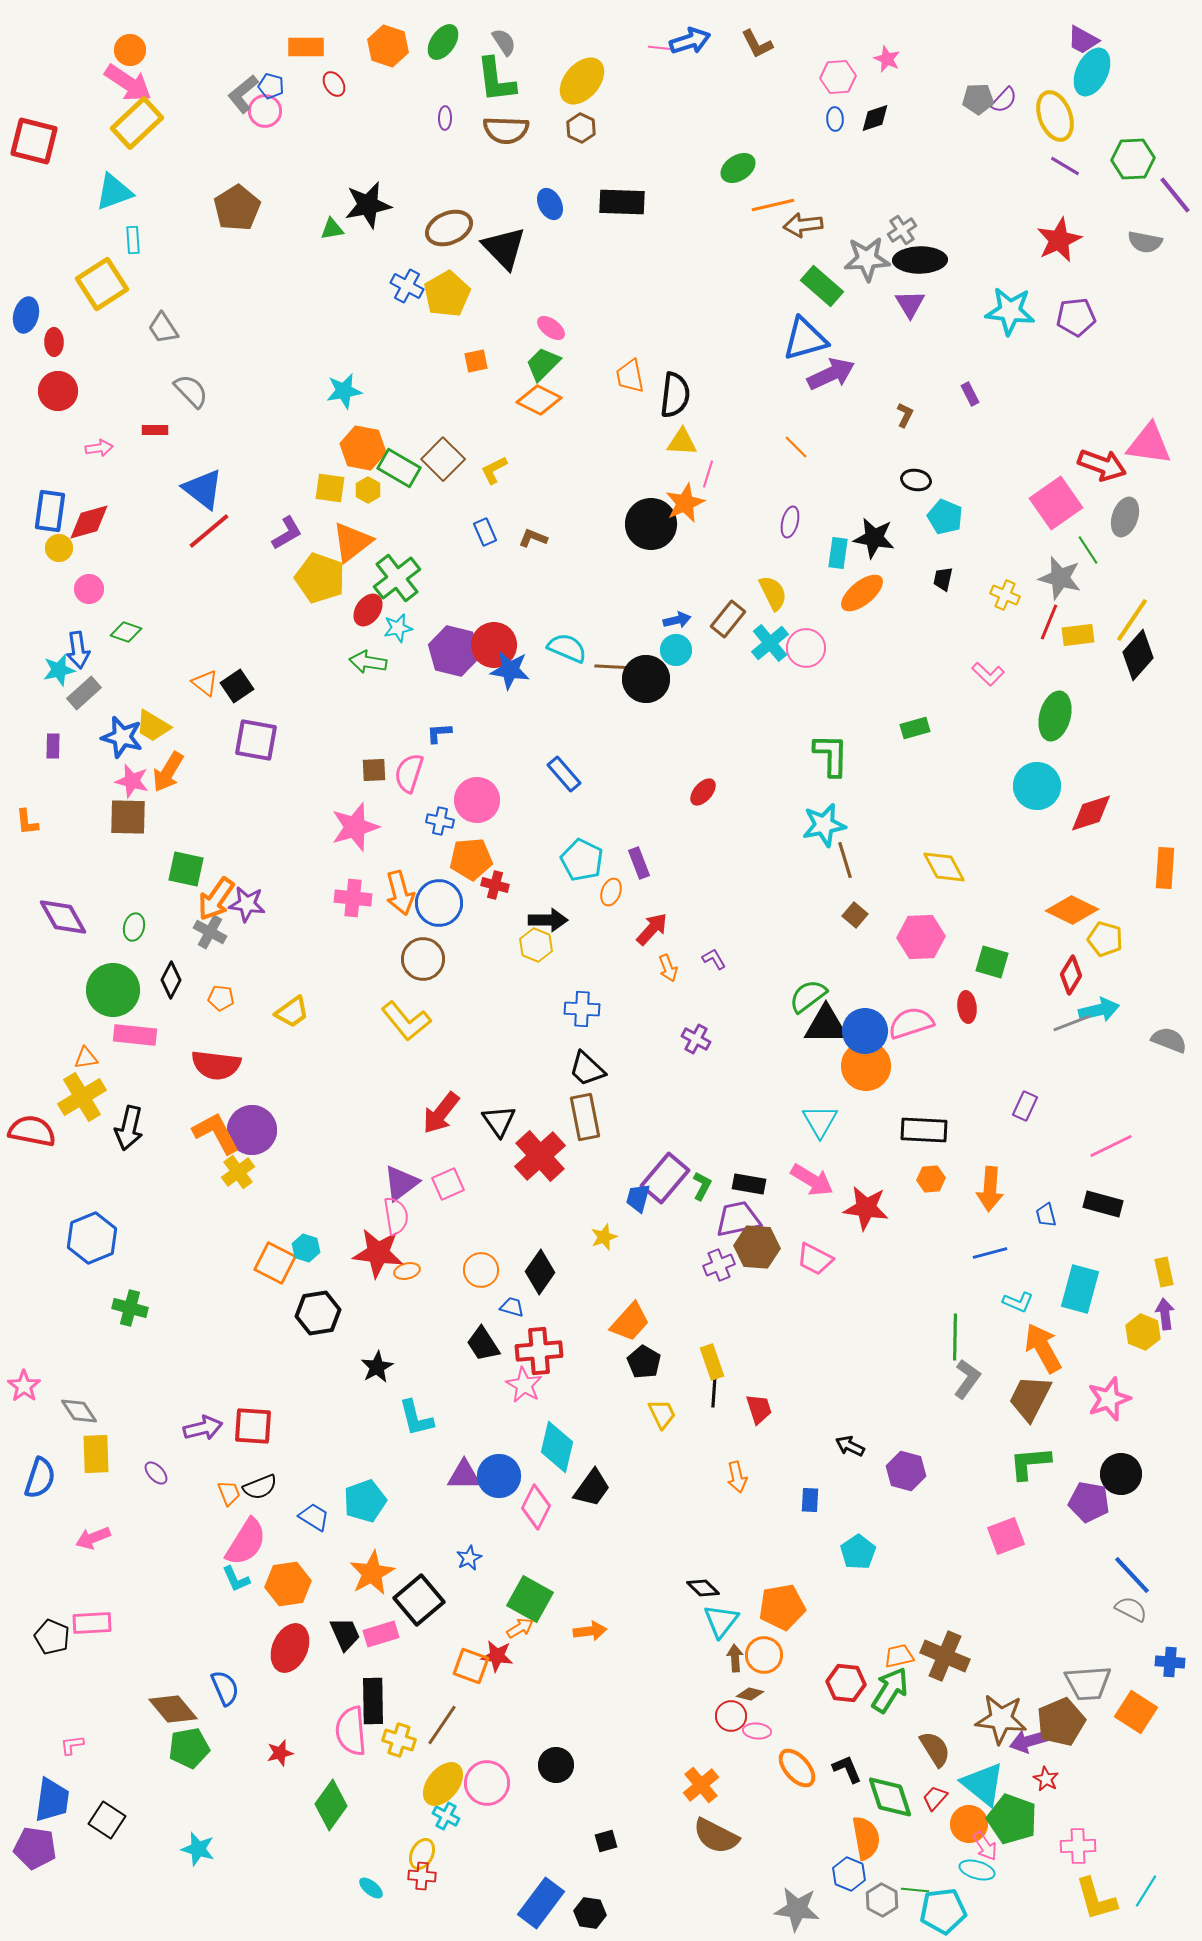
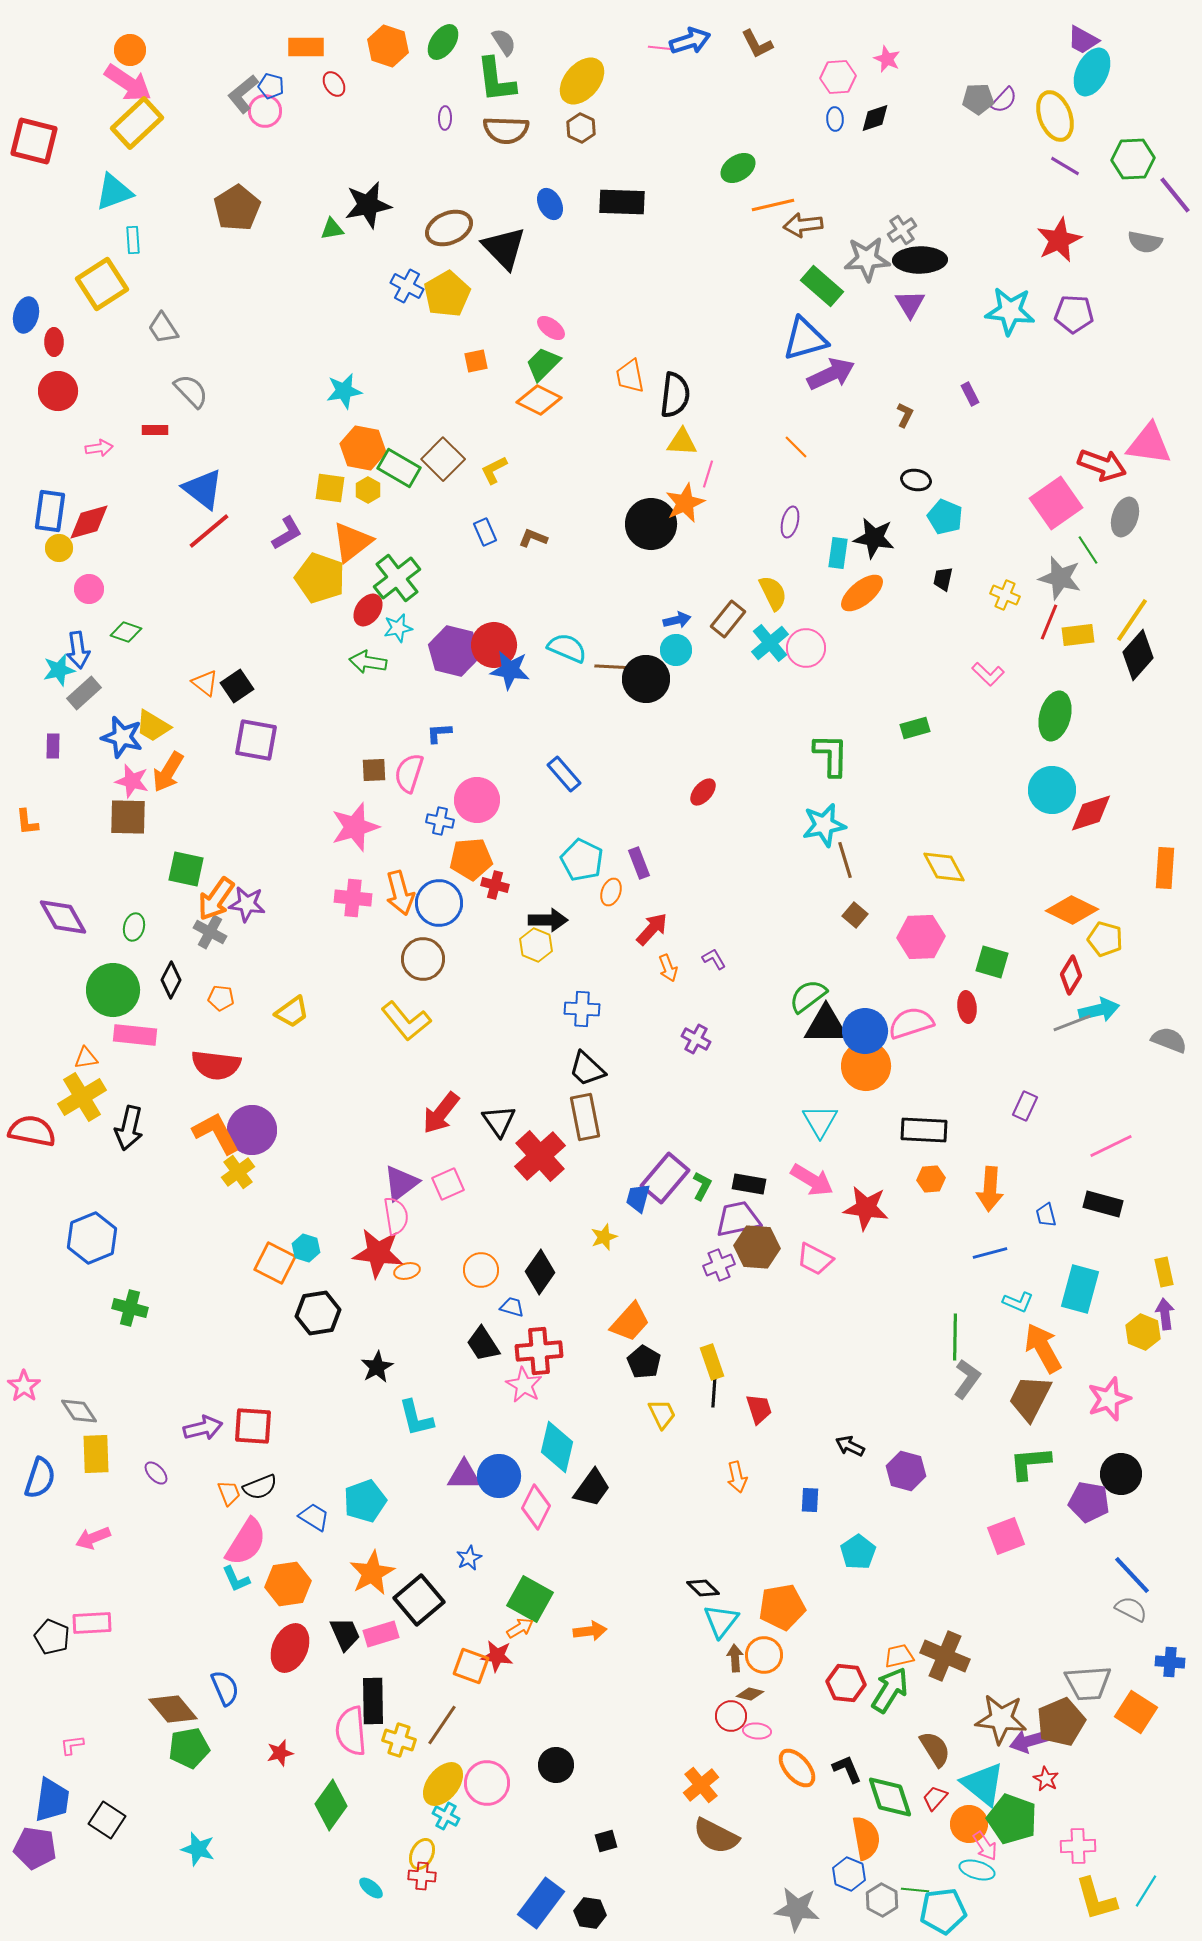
purple pentagon at (1076, 317): moved 2 px left, 3 px up; rotated 9 degrees clockwise
cyan circle at (1037, 786): moved 15 px right, 4 px down
